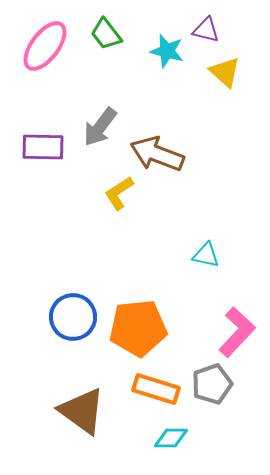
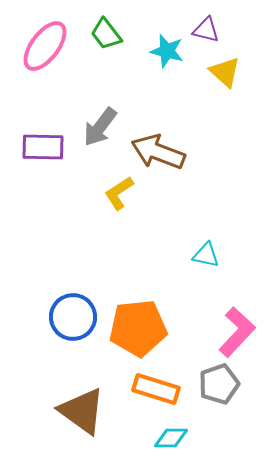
brown arrow: moved 1 px right, 2 px up
gray pentagon: moved 7 px right
